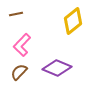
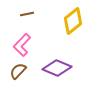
brown line: moved 11 px right
brown semicircle: moved 1 px left, 1 px up
